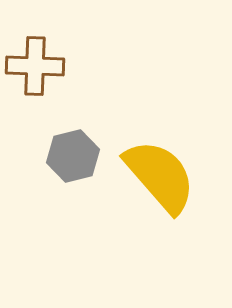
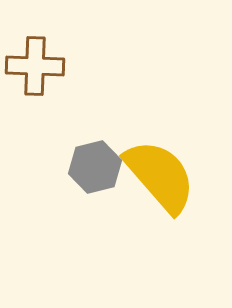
gray hexagon: moved 22 px right, 11 px down
